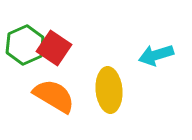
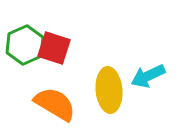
red square: rotated 16 degrees counterclockwise
cyan arrow: moved 8 px left, 21 px down; rotated 8 degrees counterclockwise
orange semicircle: moved 1 px right, 8 px down
